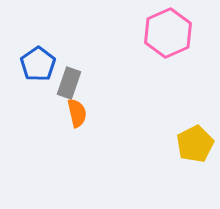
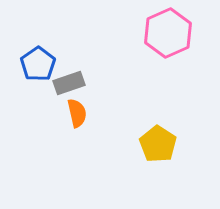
gray rectangle: rotated 52 degrees clockwise
yellow pentagon: moved 37 px left; rotated 12 degrees counterclockwise
